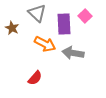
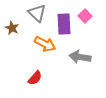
gray arrow: moved 7 px right, 4 px down
